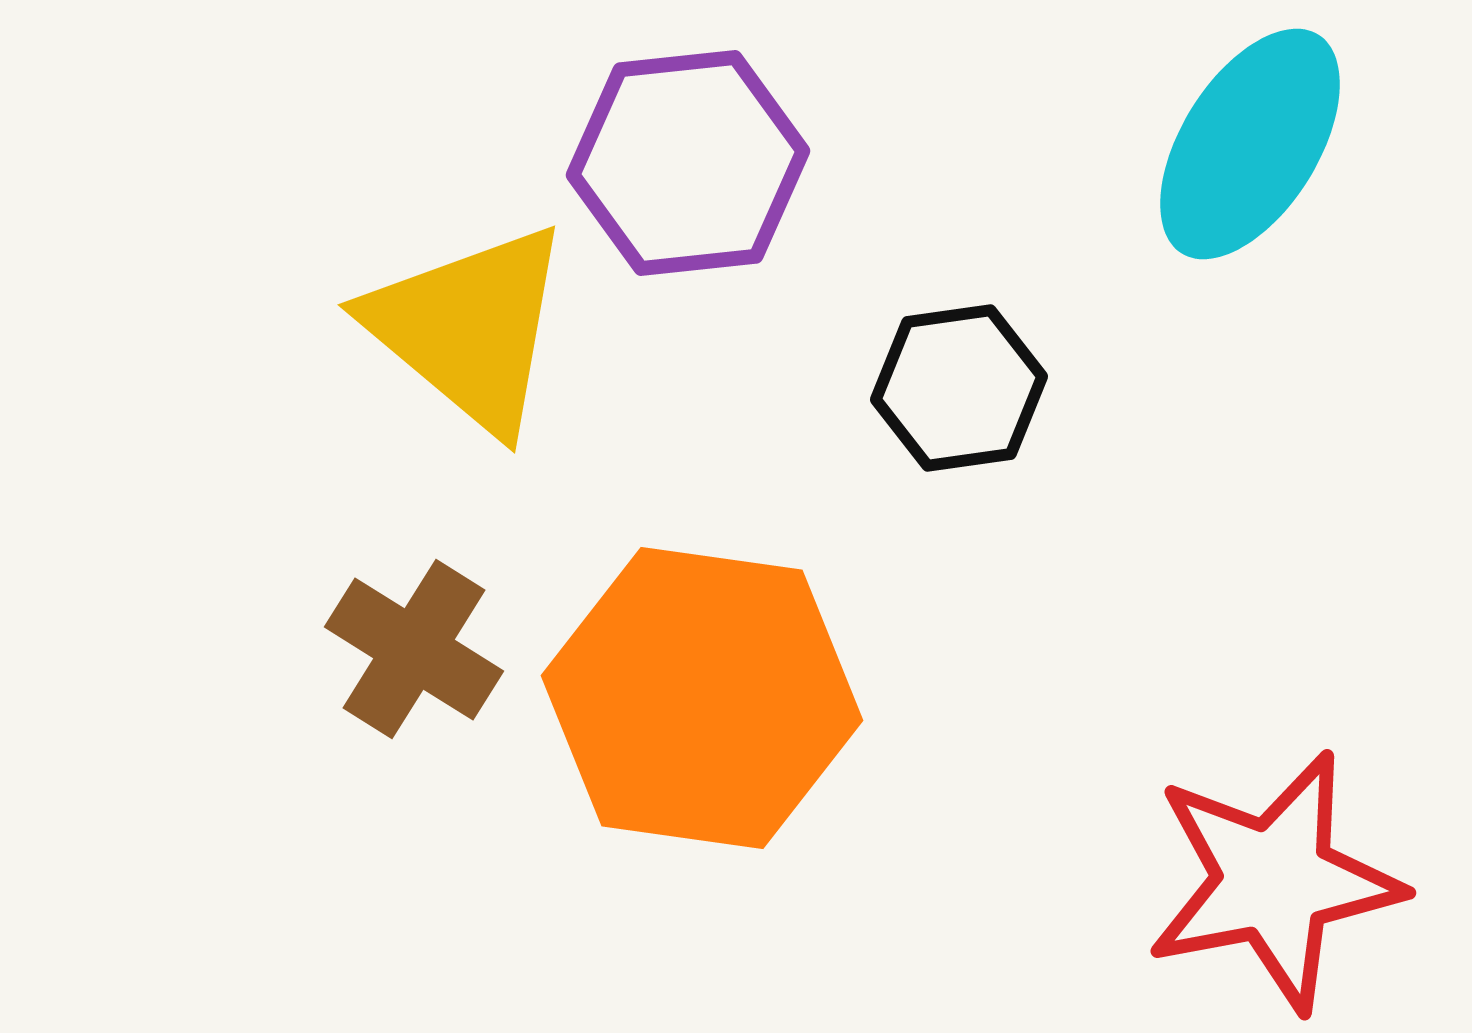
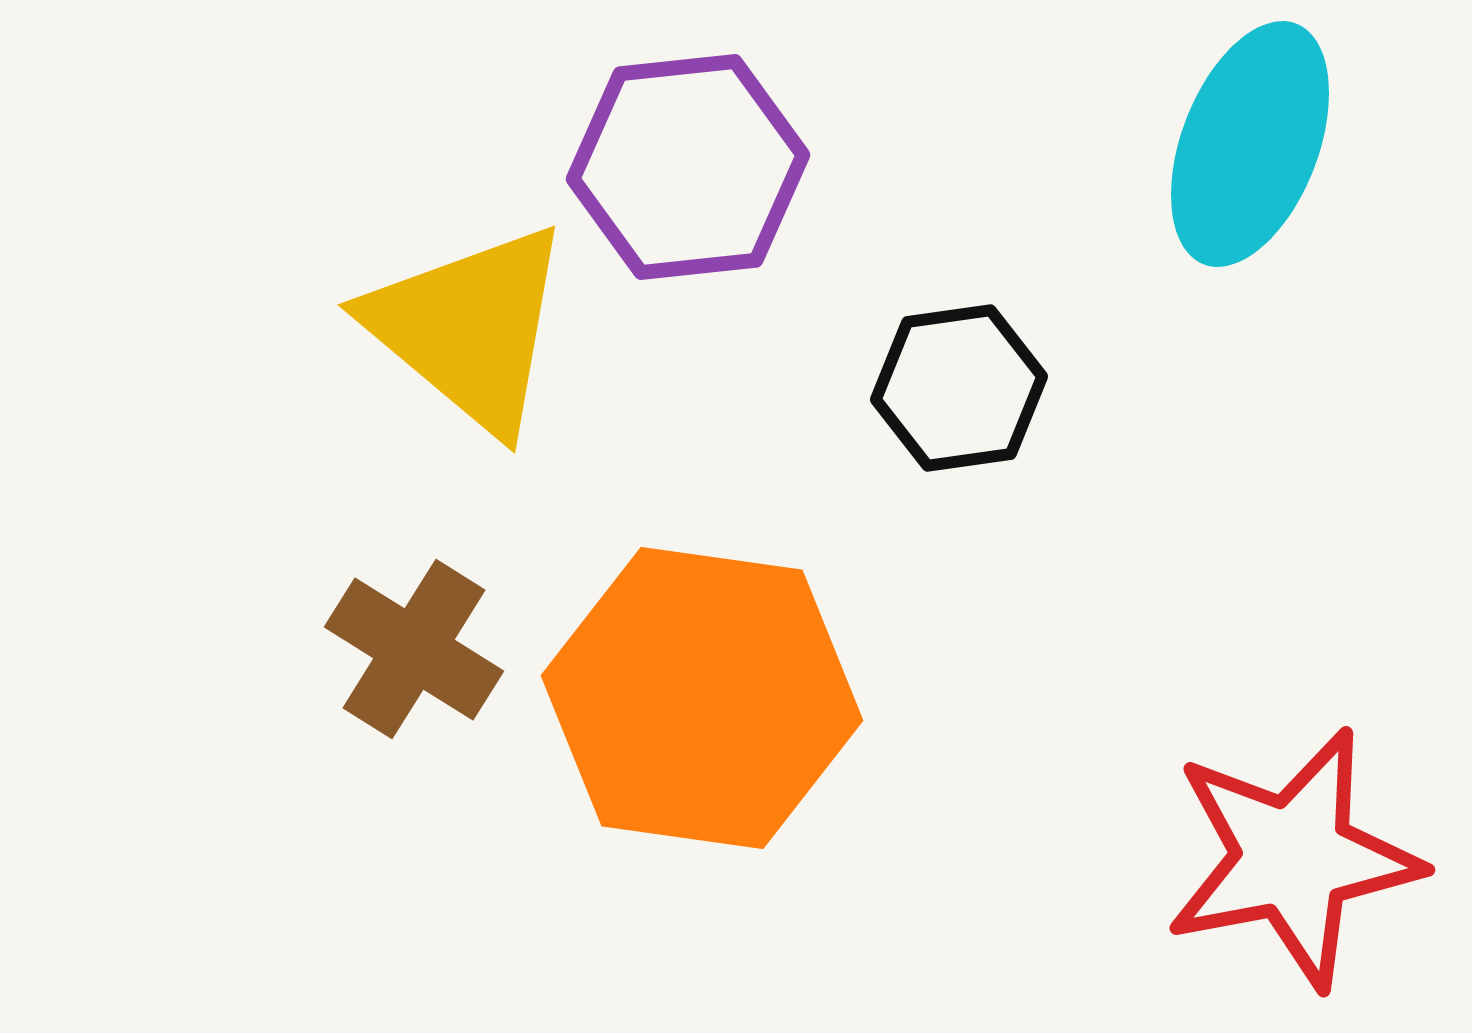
cyan ellipse: rotated 11 degrees counterclockwise
purple hexagon: moved 4 px down
red star: moved 19 px right, 23 px up
